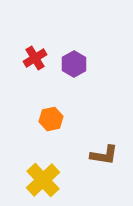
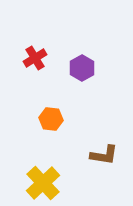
purple hexagon: moved 8 px right, 4 px down
orange hexagon: rotated 20 degrees clockwise
yellow cross: moved 3 px down
